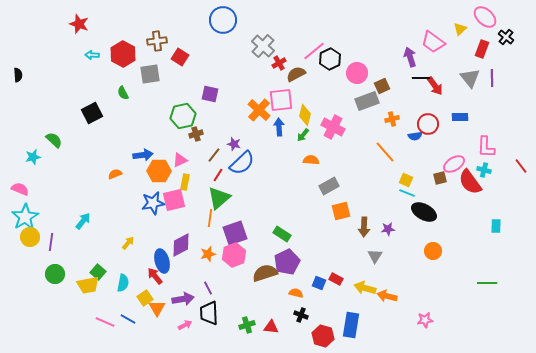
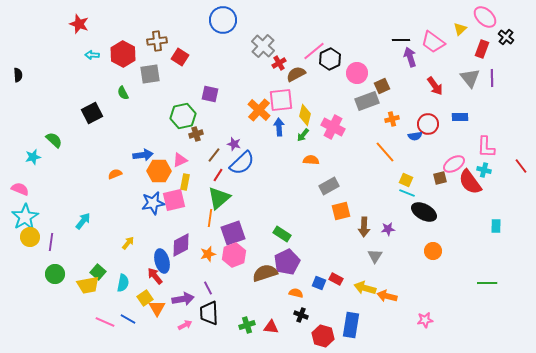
black line at (421, 78): moved 20 px left, 38 px up
purple square at (235, 233): moved 2 px left
